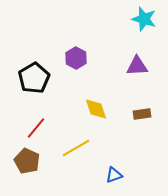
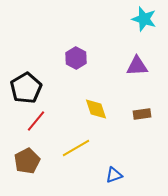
black pentagon: moved 8 px left, 10 px down
red line: moved 7 px up
brown pentagon: rotated 20 degrees clockwise
